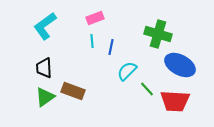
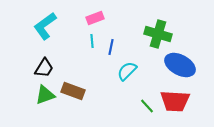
black trapezoid: rotated 145 degrees counterclockwise
green line: moved 17 px down
green triangle: moved 2 px up; rotated 15 degrees clockwise
